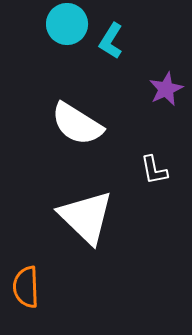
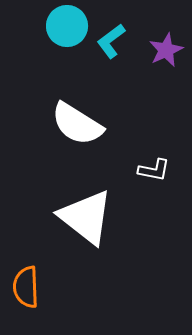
cyan circle: moved 2 px down
cyan L-shape: rotated 21 degrees clockwise
purple star: moved 39 px up
white L-shape: rotated 68 degrees counterclockwise
white triangle: rotated 6 degrees counterclockwise
